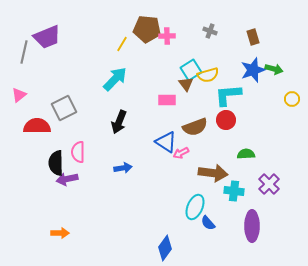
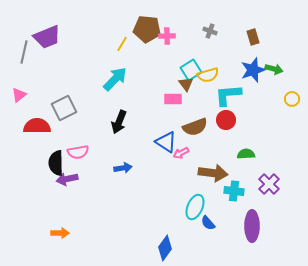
pink rectangle: moved 6 px right, 1 px up
pink semicircle: rotated 100 degrees counterclockwise
